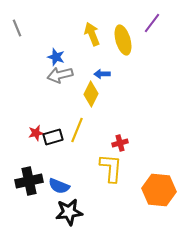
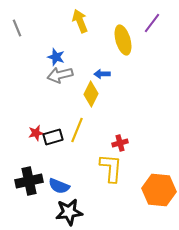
yellow arrow: moved 12 px left, 13 px up
